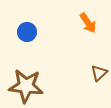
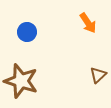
brown triangle: moved 1 px left, 2 px down
brown star: moved 5 px left, 5 px up; rotated 12 degrees clockwise
